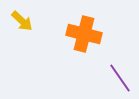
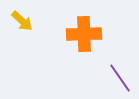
orange cross: rotated 16 degrees counterclockwise
